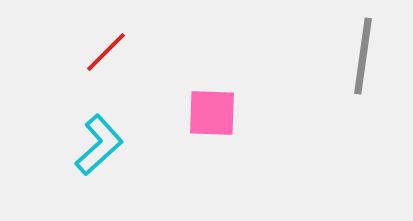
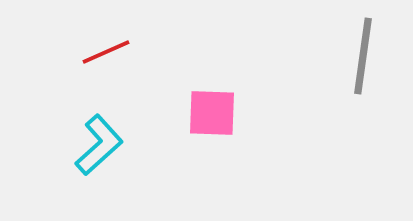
red line: rotated 21 degrees clockwise
